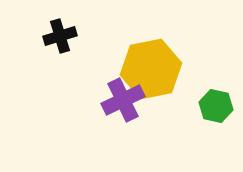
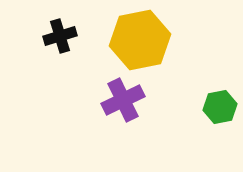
yellow hexagon: moved 11 px left, 29 px up
green hexagon: moved 4 px right, 1 px down; rotated 24 degrees counterclockwise
